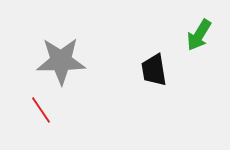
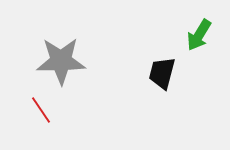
black trapezoid: moved 8 px right, 3 px down; rotated 24 degrees clockwise
